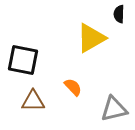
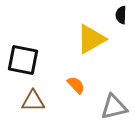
black semicircle: moved 2 px right, 1 px down
yellow triangle: moved 1 px down
orange semicircle: moved 3 px right, 2 px up
gray triangle: moved 2 px up
